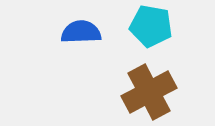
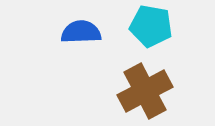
brown cross: moved 4 px left, 1 px up
